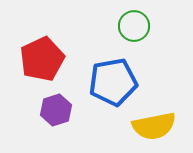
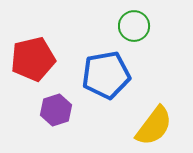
red pentagon: moved 9 px left; rotated 12 degrees clockwise
blue pentagon: moved 7 px left, 7 px up
yellow semicircle: rotated 42 degrees counterclockwise
